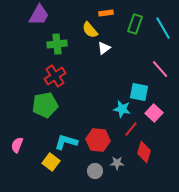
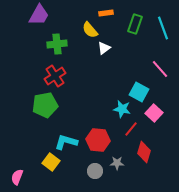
cyan line: rotated 10 degrees clockwise
cyan square: rotated 18 degrees clockwise
pink semicircle: moved 32 px down
